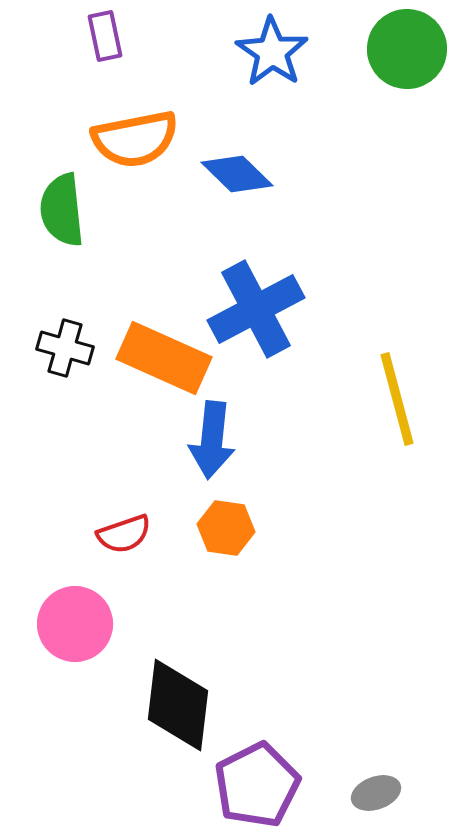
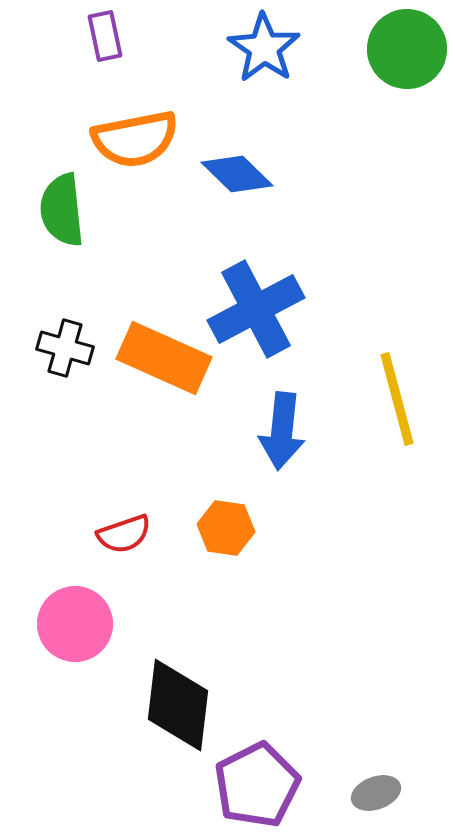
blue star: moved 8 px left, 4 px up
blue arrow: moved 70 px right, 9 px up
